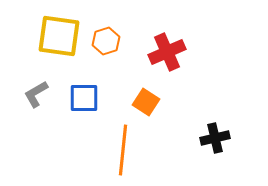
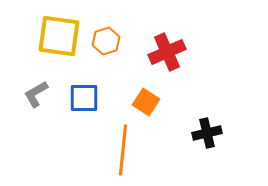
black cross: moved 8 px left, 5 px up
